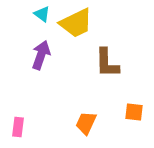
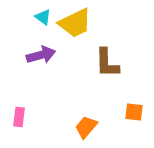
cyan triangle: moved 1 px right, 3 px down
yellow trapezoid: moved 1 px left
purple arrow: rotated 56 degrees clockwise
orange trapezoid: moved 4 px down; rotated 15 degrees clockwise
pink rectangle: moved 1 px right, 10 px up
